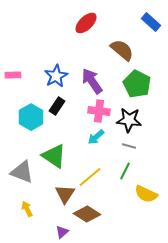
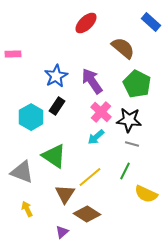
brown semicircle: moved 1 px right, 2 px up
pink rectangle: moved 21 px up
pink cross: moved 2 px right, 1 px down; rotated 35 degrees clockwise
gray line: moved 3 px right, 2 px up
